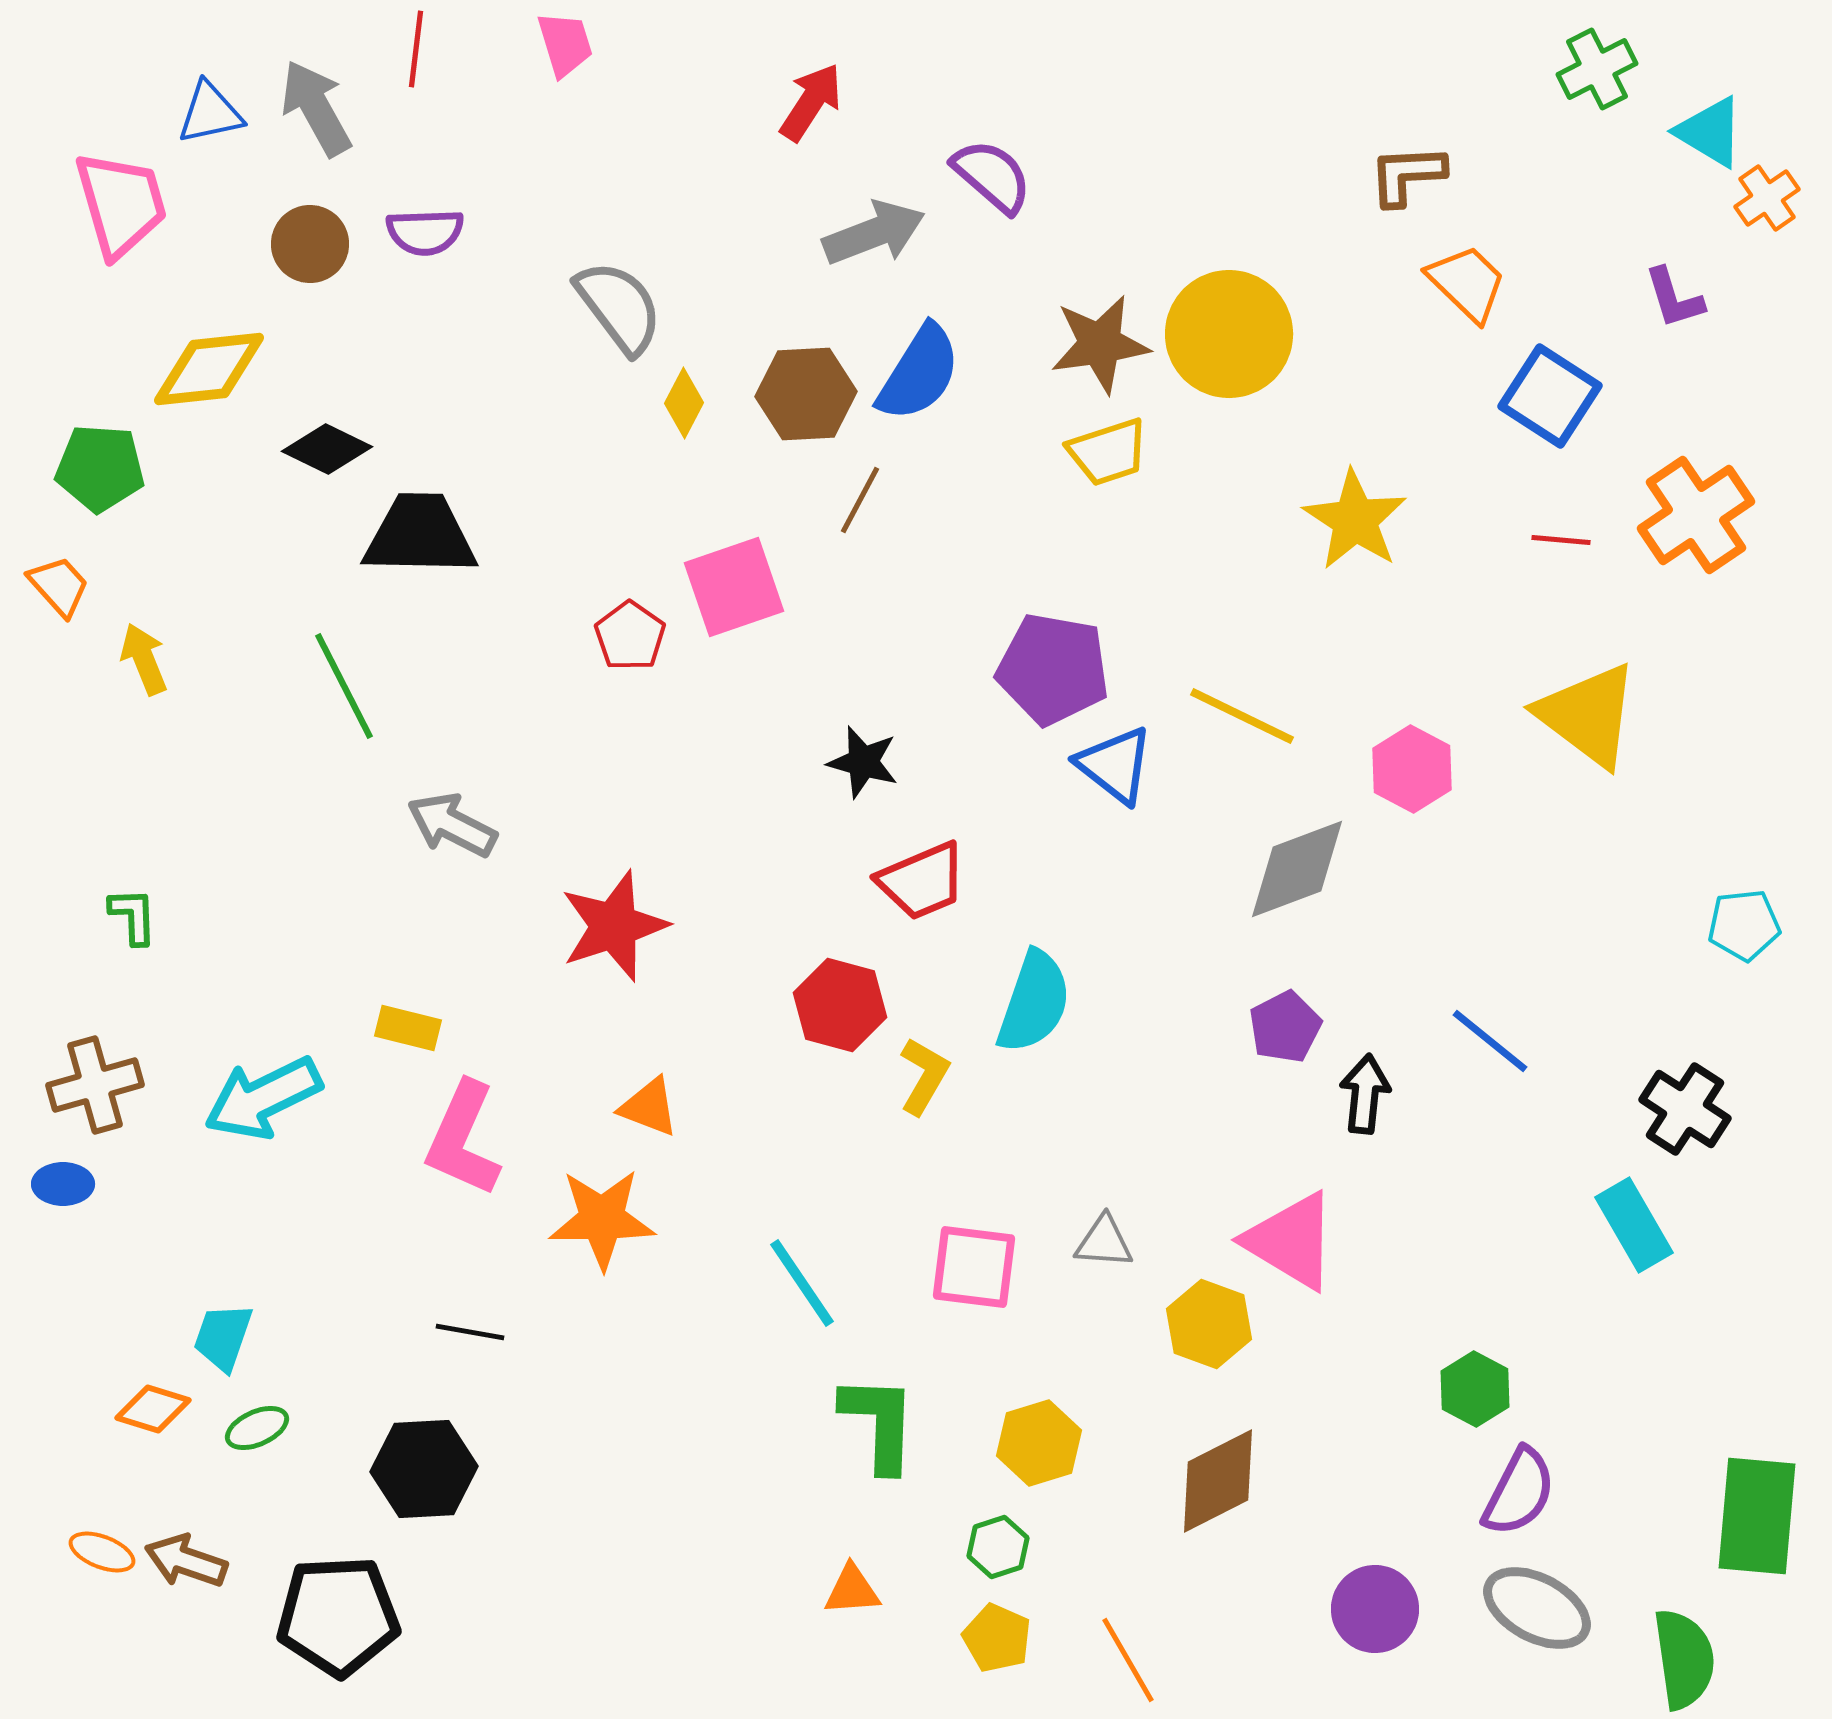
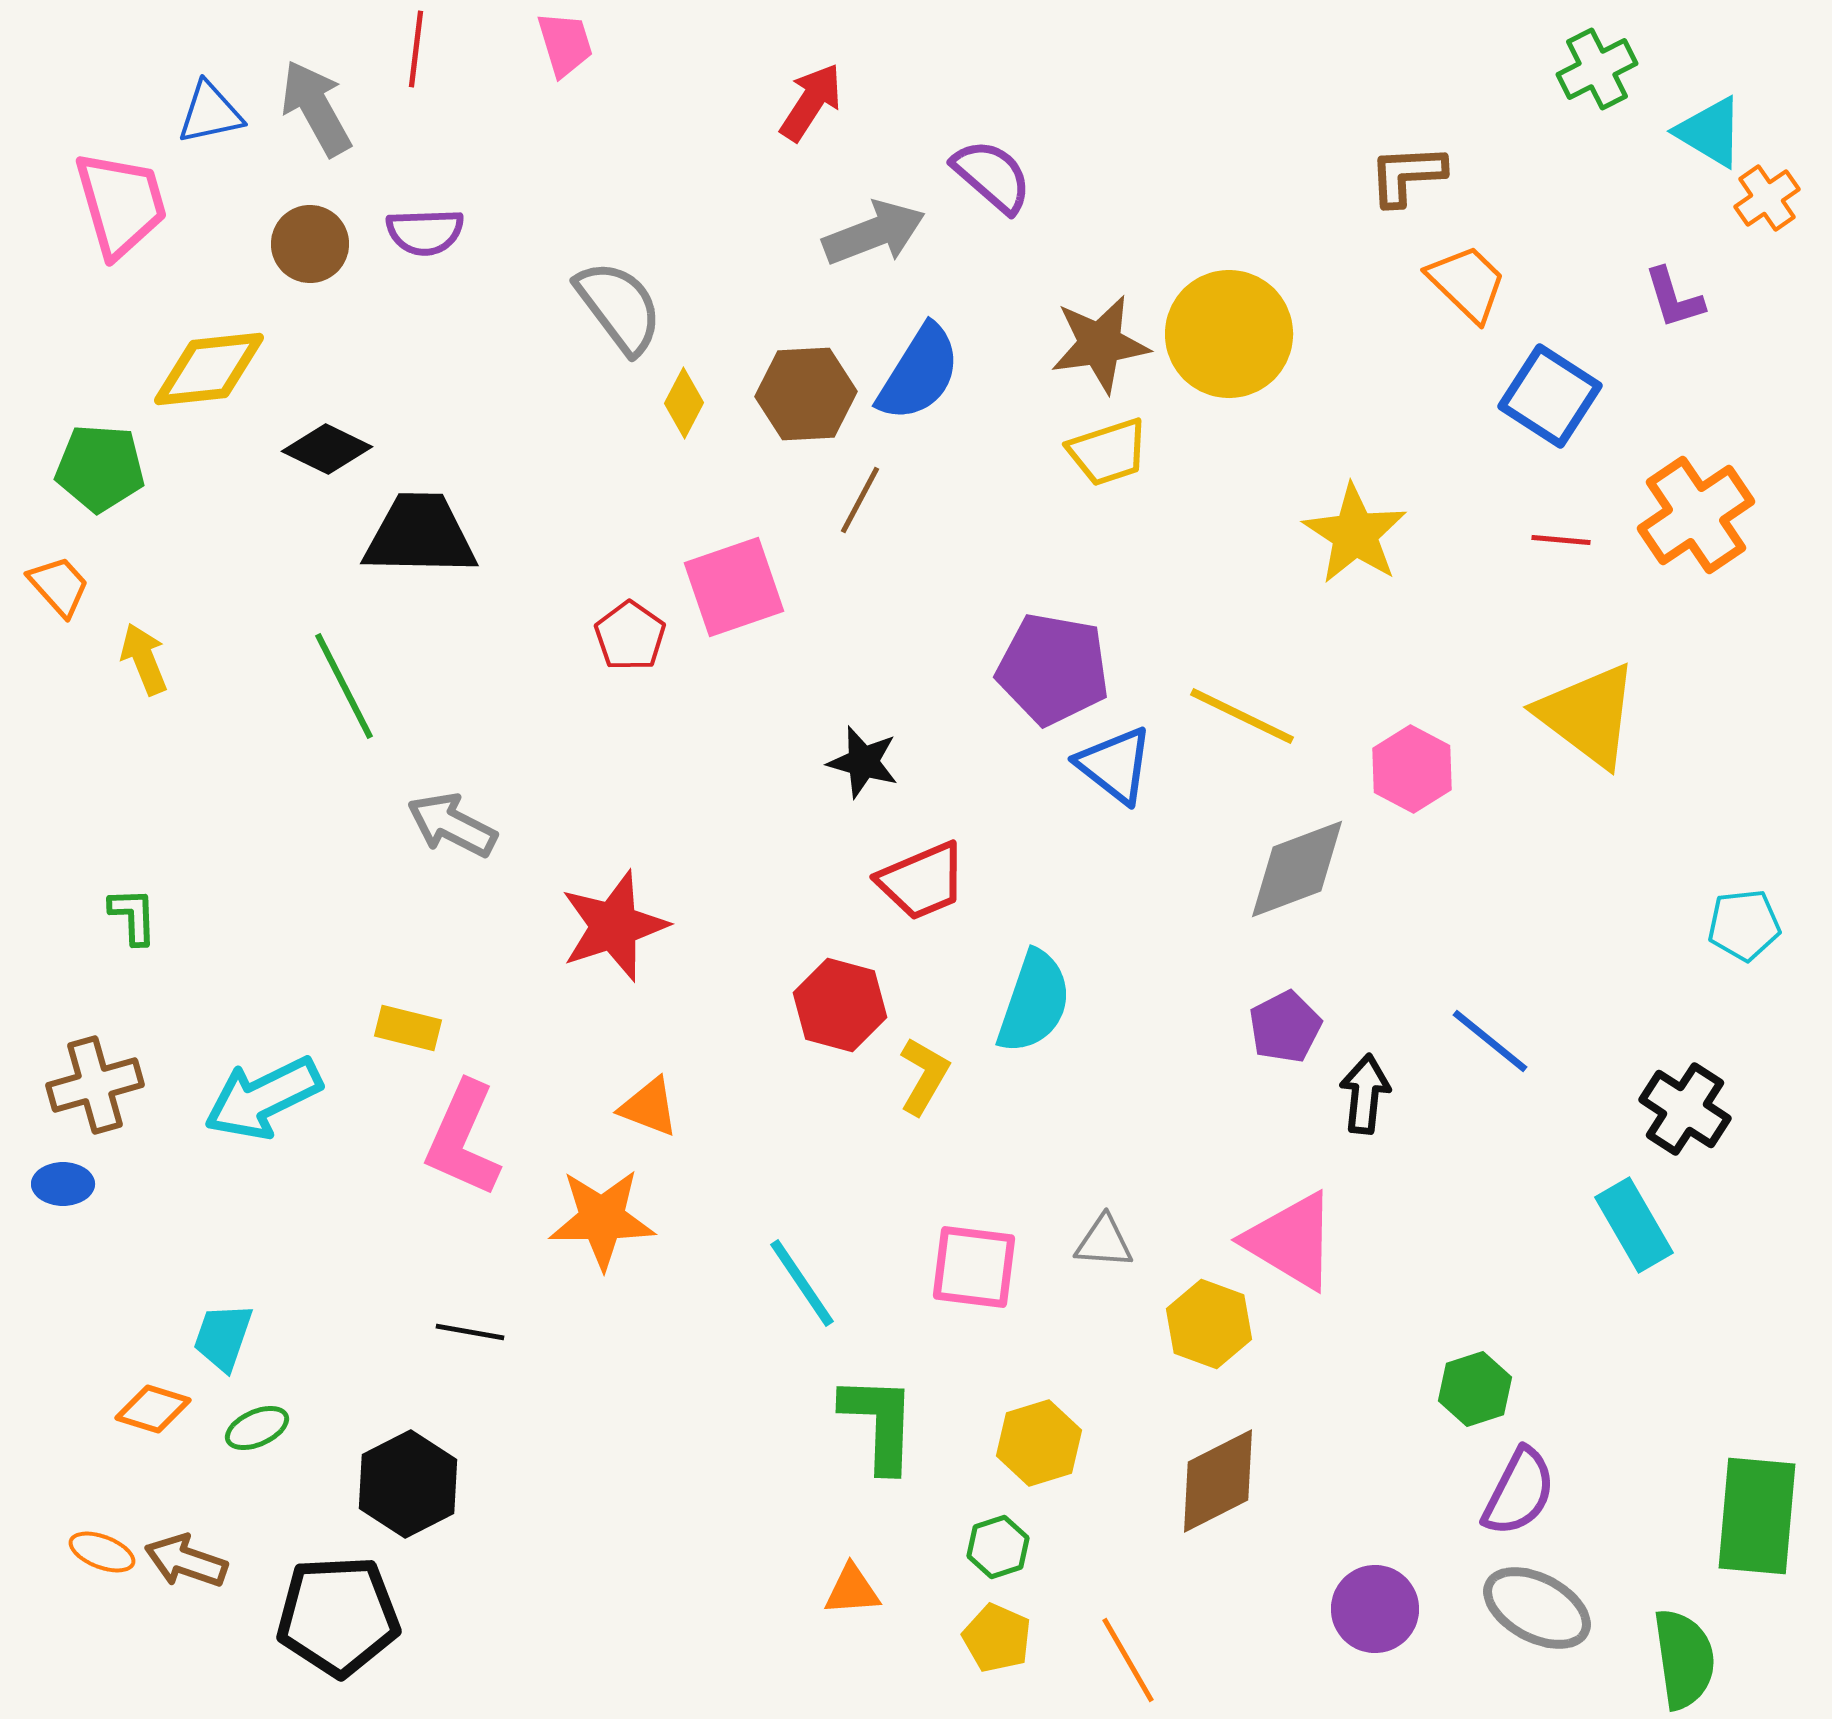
yellow star at (1355, 520): moved 14 px down
green hexagon at (1475, 1389): rotated 14 degrees clockwise
black hexagon at (424, 1469): moved 16 px left, 15 px down; rotated 24 degrees counterclockwise
